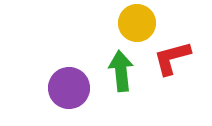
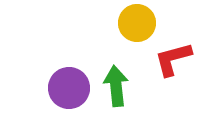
red L-shape: moved 1 px right, 1 px down
green arrow: moved 5 px left, 15 px down
